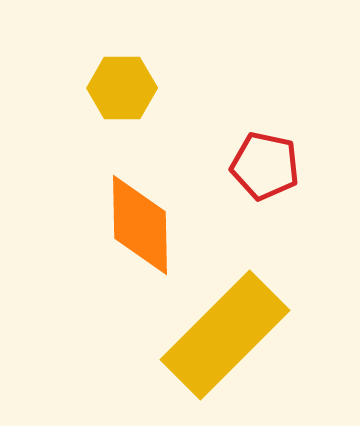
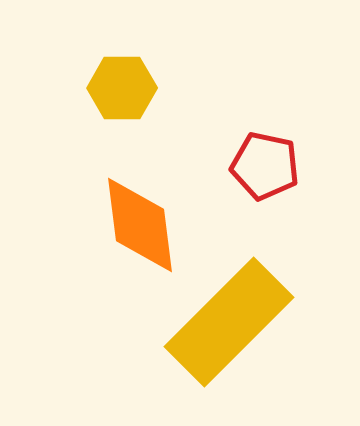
orange diamond: rotated 6 degrees counterclockwise
yellow rectangle: moved 4 px right, 13 px up
